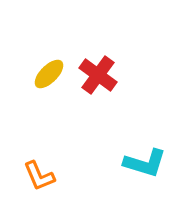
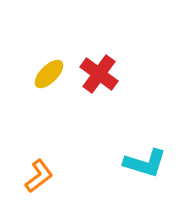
red cross: moved 1 px right, 1 px up
orange L-shape: rotated 104 degrees counterclockwise
